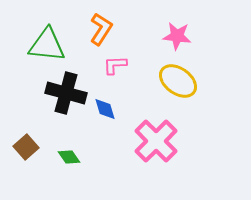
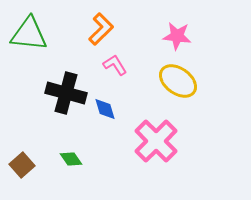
orange L-shape: rotated 12 degrees clockwise
green triangle: moved 18 px left, 11 px up
pink L-shape: rotated 60 degrees clockwise
brown square: moved 4 px left, 18 px down
green diamond: moved 2 px right, 2 px down
